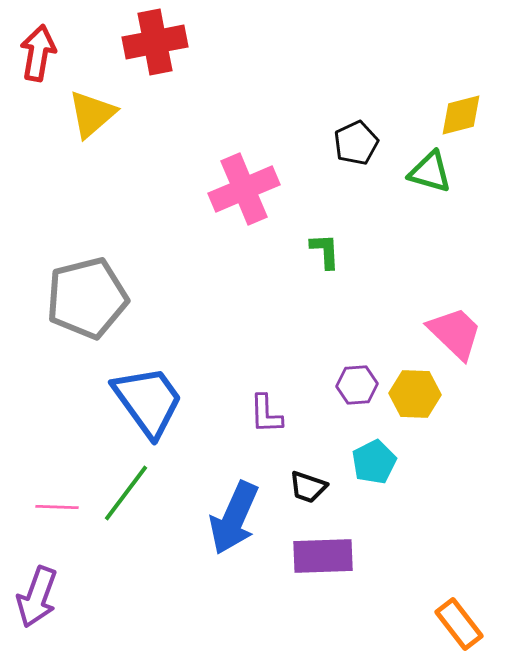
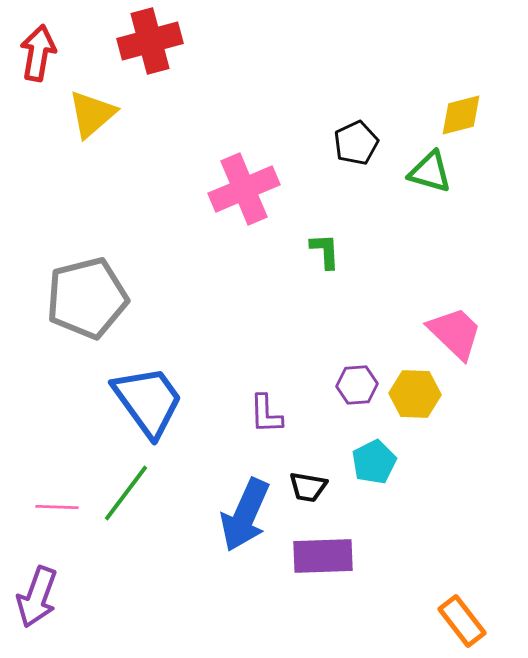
red cross: moved 5 px left, 1 px up; rotated 4 degrees counterclockwise
black trapezoid: rotated 9 degrees counterclockwise
blue arrow: moved 11 px right, 3 px up
orange rectangle: moved 3 px right, 3 px up
